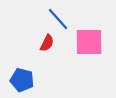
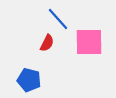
blue pentagon: moved 7 px right
